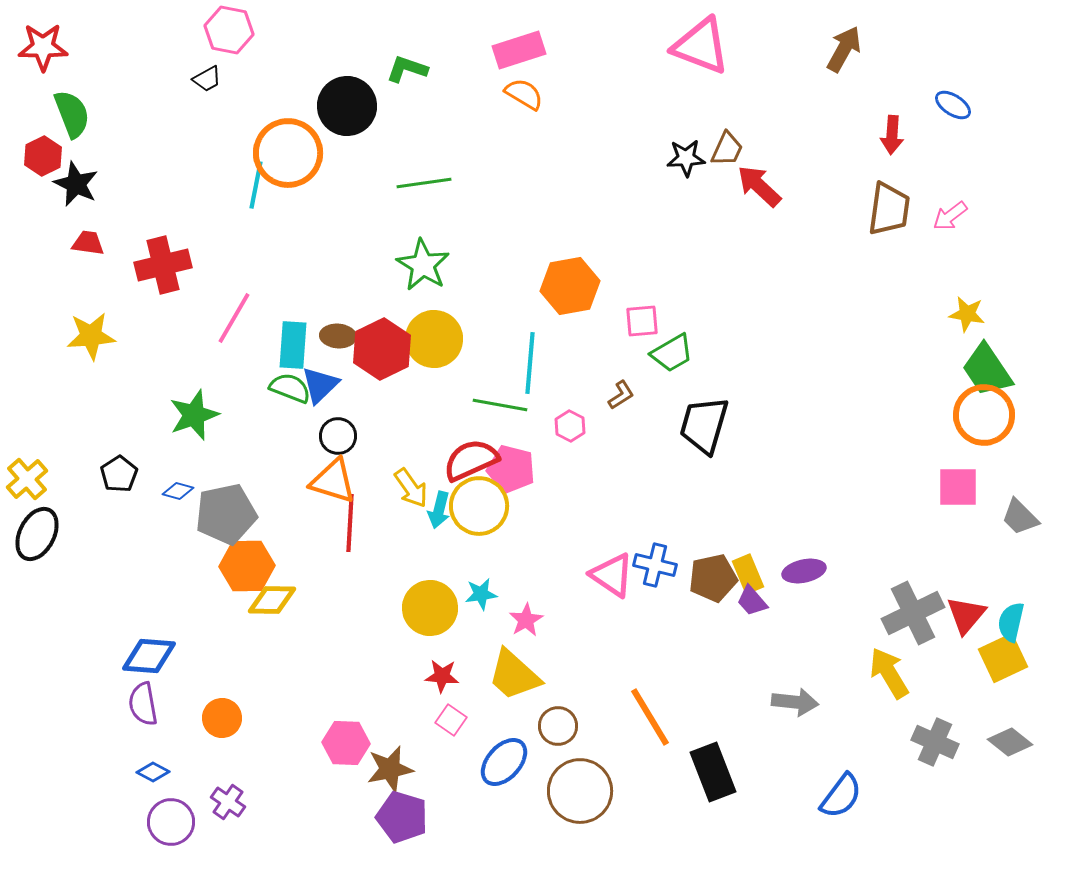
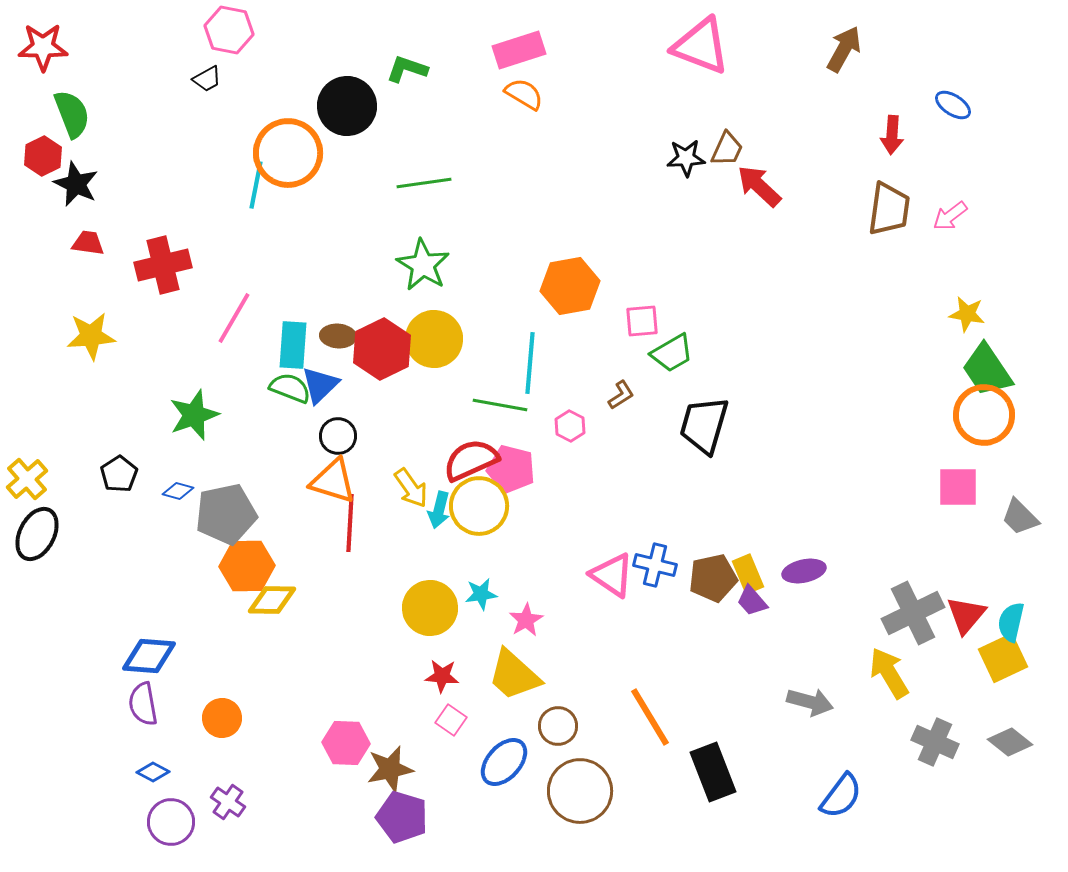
gray arrow at (795, 702): moved 15 px right; rotated 9 degrees clockwise
